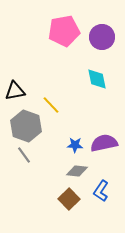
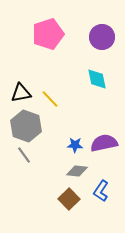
pink pentagon: moved 16 px left, 3 px down; rotated 8 degrees counterclockwise
black triangle: moved 6 px right, 2 px down
yellow line: moved 1 px left, 6 px up
